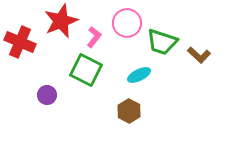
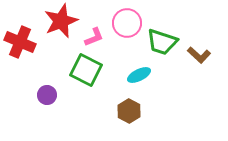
pink L-shape: rotated 30 degrees clockwise
